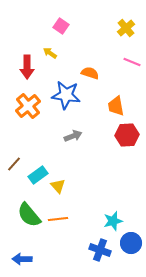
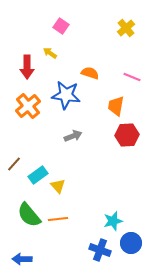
pink line: moved 15 px down
orange trapezoid: rotated 20 degrees clockwise
